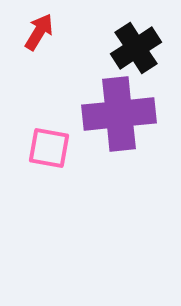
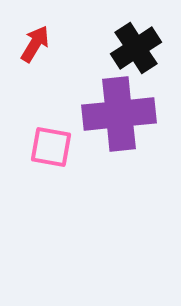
red arrow: moved 4 px left, 12 px down
pink square: moved 2 px right, 1 px up
